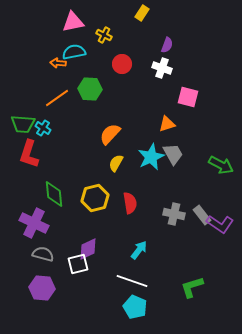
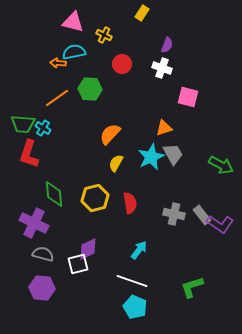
pink triangle: rotated 25 degrees clockwise
orange triangle: moved 3 px left, 4 px down
